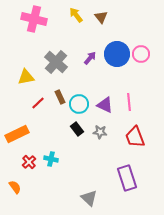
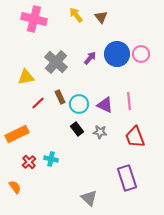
pink line: moved 1 px up
